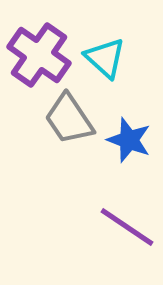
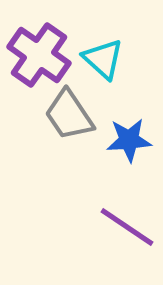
cyan triangle: moved 2 px left, 1 px down
gray trapezoid: moved 4 px up
blue star: rotated 24 degrees counterclockwise
